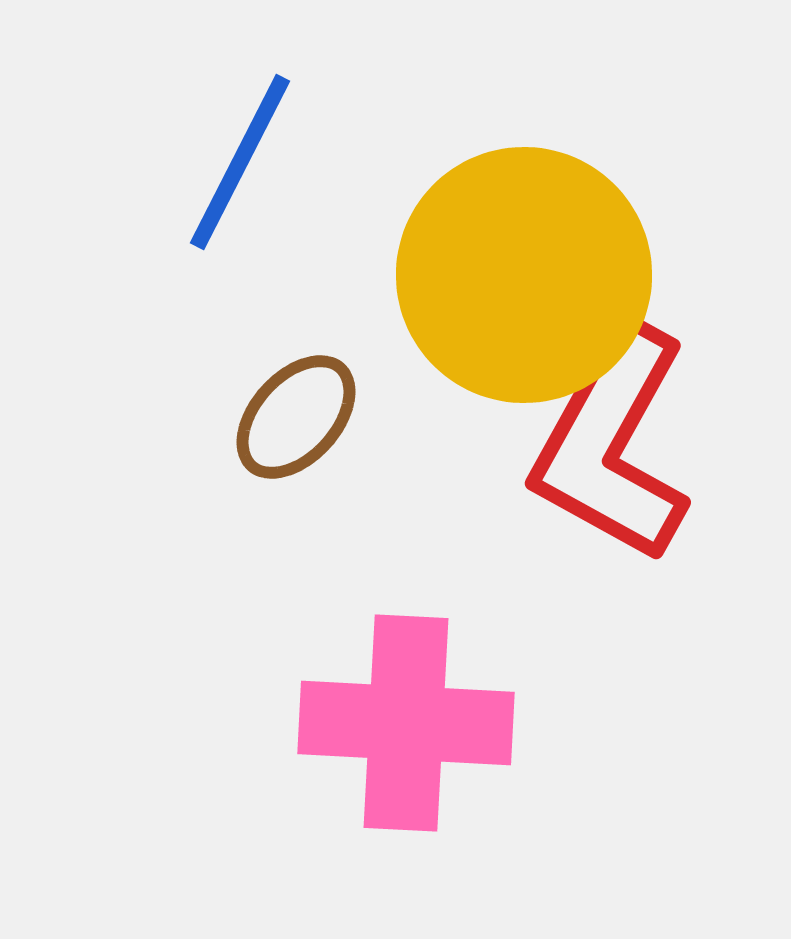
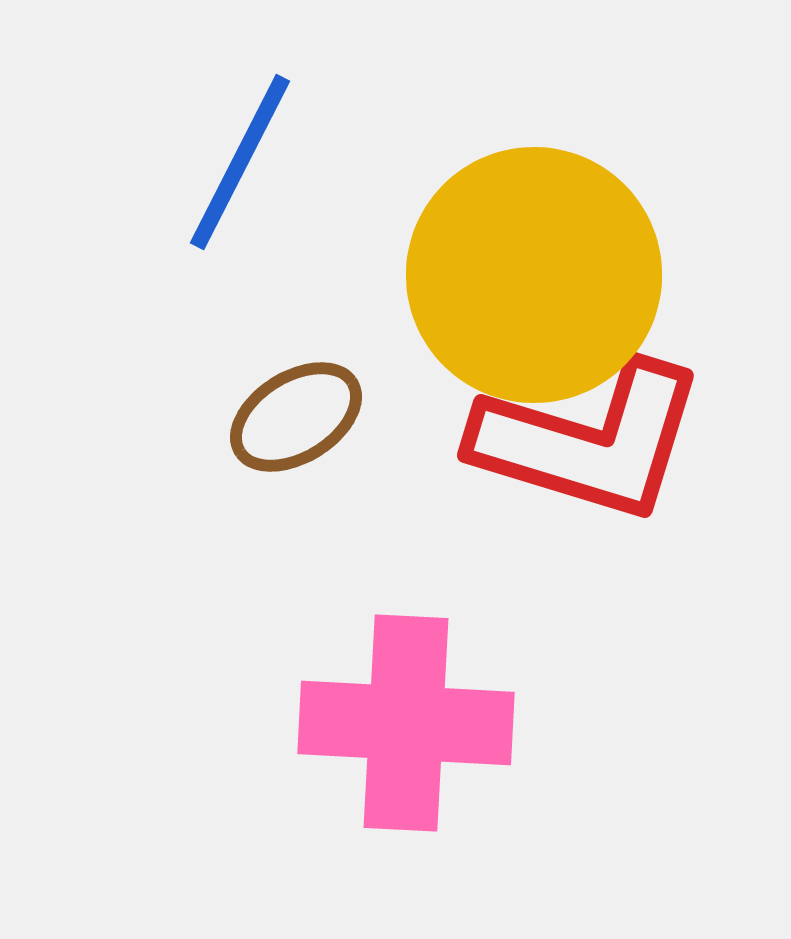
yellow circle: moved 10 px right
brown ellipse: rotated 16 degrees clockwise
red L-shape: moved 23 px left, 2 px up; rotated 102 degrees counterclockwise
